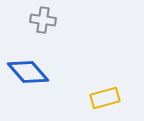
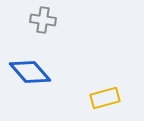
blue diamond: moved 2 px right
